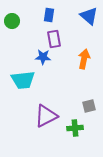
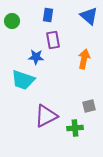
blue rectangle: moved 1 px left
purple rectangle: moved 1 px left, 1 px down
blue star: moved 7 px left
cyan trapezoid: rotated 25 degrees clockwise
